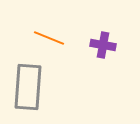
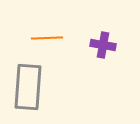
orange line: moved 2 px left; rotated 24 degrees counterclockwise
